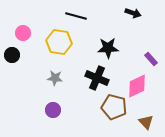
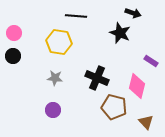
black line: rotated 10 degrees counterclockwise
pink circle: moved 9 px left
black star: moved 12 px right, 15 px up; rotated 25 degrees clockwise
black circle: moved 1 px right, 1 px down
purple rectangle: moved 2 px down; rotated 16 degrees counterclockwise
pink diamond: rotated 50 degrees counterclockwise
